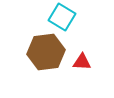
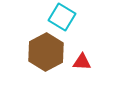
brown hexagon: rotated 21 degrees counterclockwise
